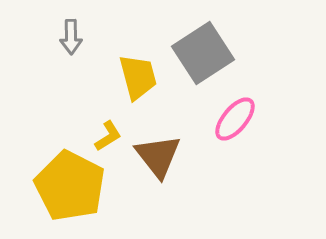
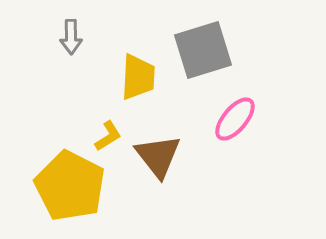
gray square: moved 3 px up; rotated 16 degrees clockwise
yellow trapezoid: rotated 18 degrees clockwise
